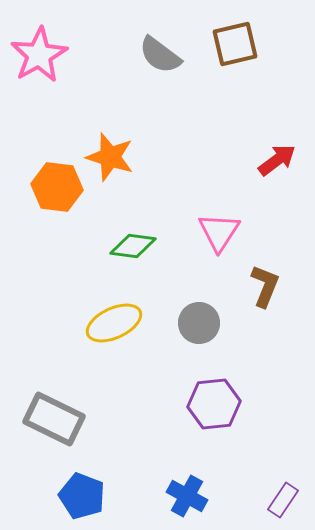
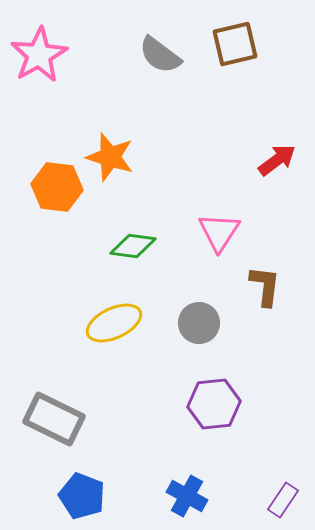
brown L-shape: rotated 15 degrees counterclockwise
